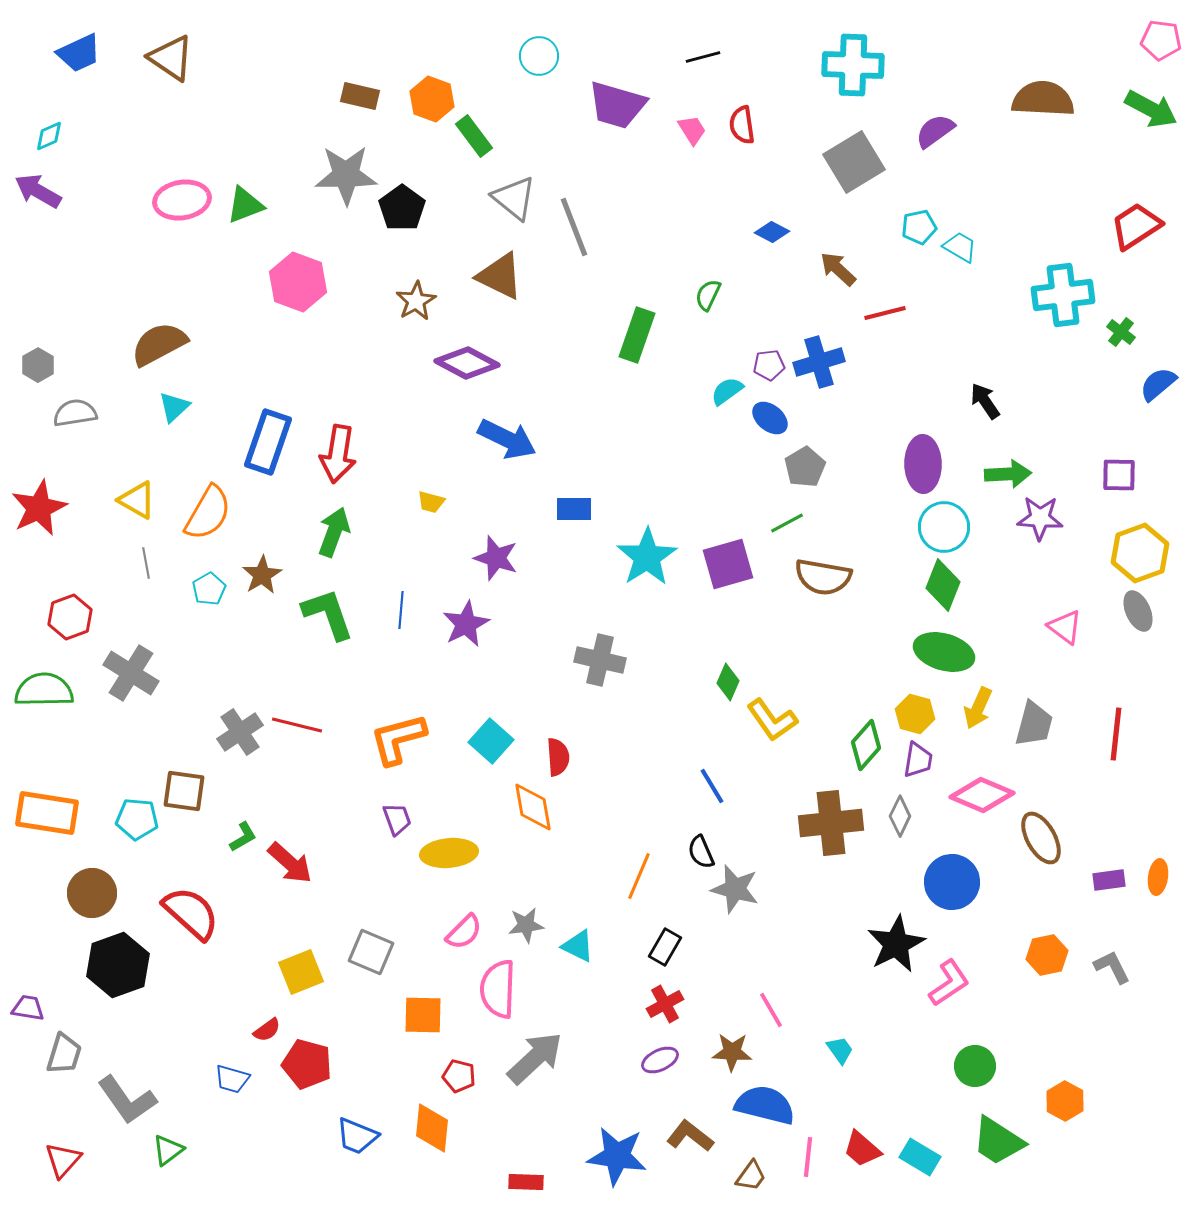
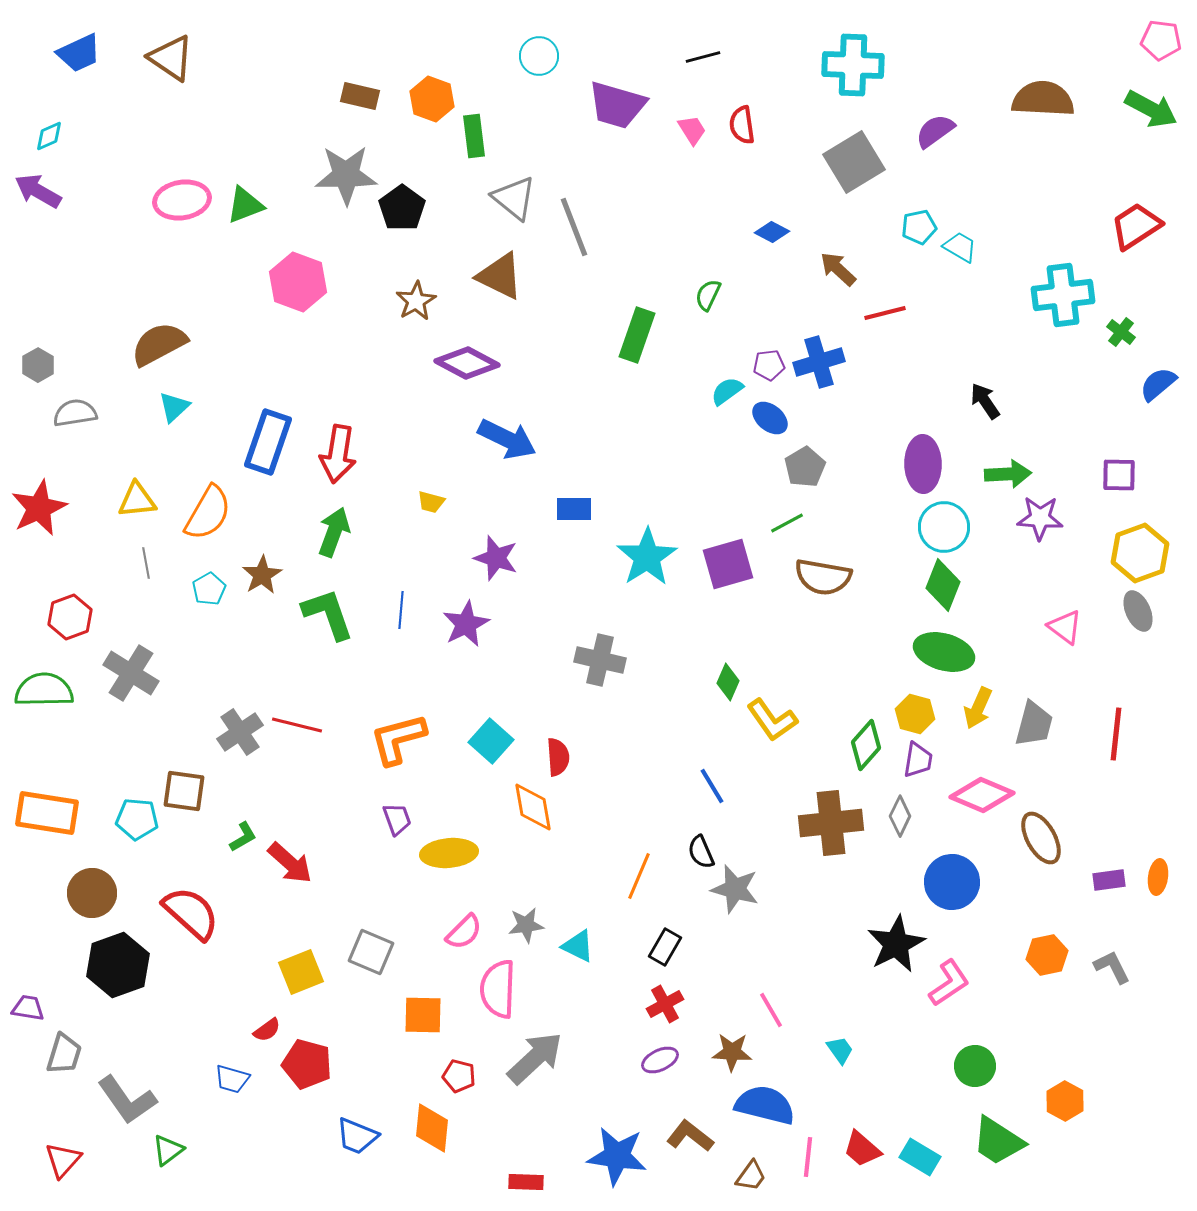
green rectangle at (474, 136): rotated 30 degrees clockwise
yellow triangle at (137, 500): rotated 36 degrees counterclockwise
